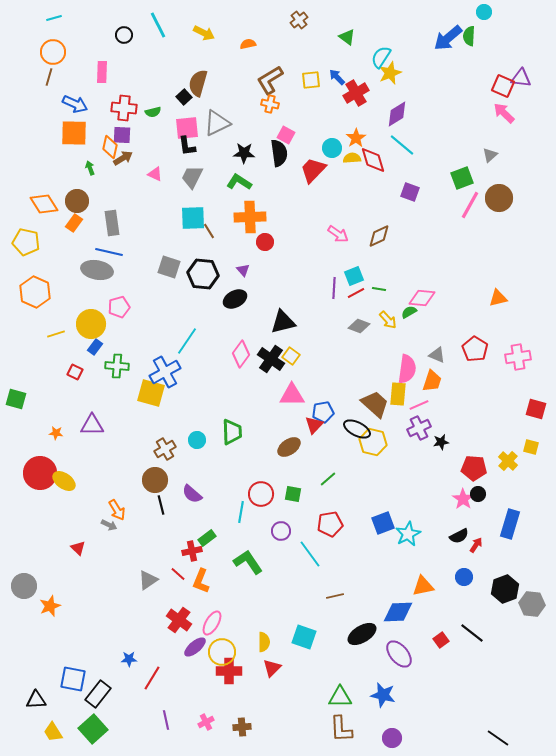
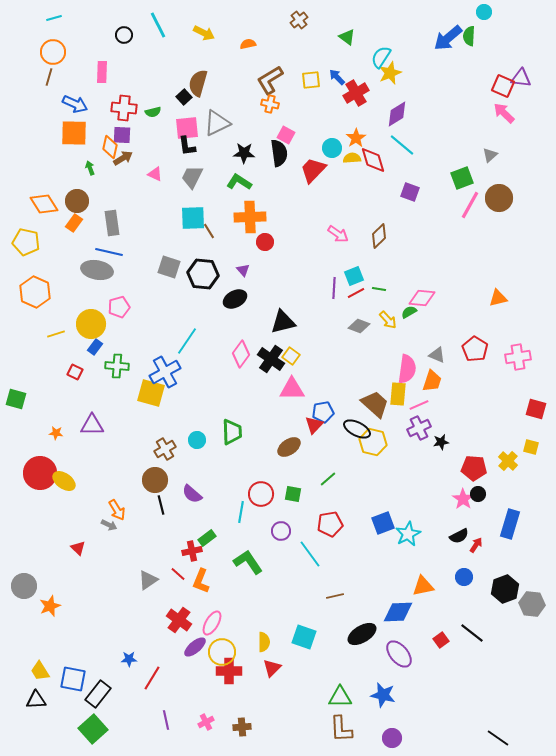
brown diamond at (379, 236): rotated 20 degrees counterclockwise
pink triangle at (292, 395): moved 6 px up
yellow trapezoid at (53, 732): moved 13 px left, 61 px up
